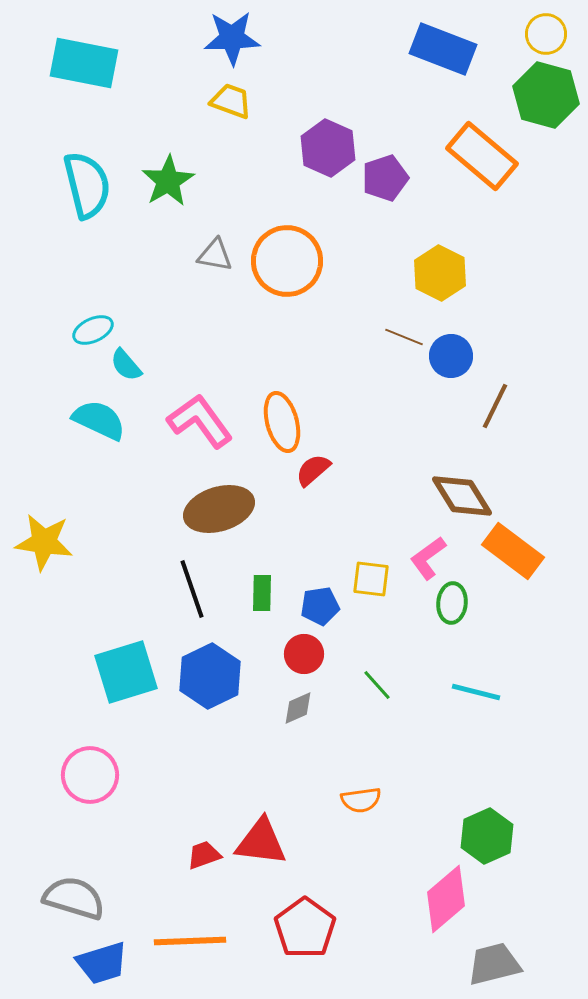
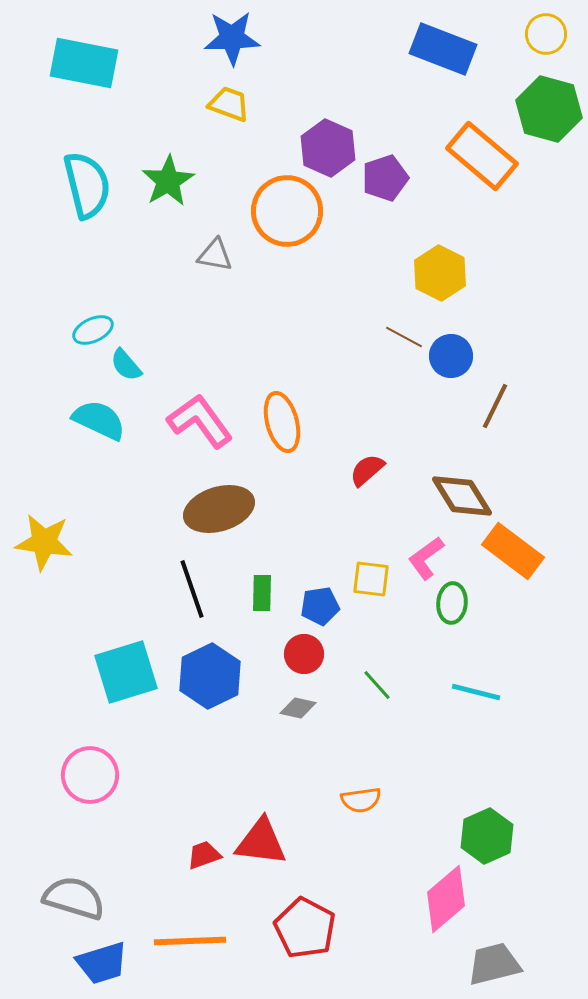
green hexagon at (546, 95): moved 3 px right, 14 px down
yellow trapezoid at (231, 101): moved 2 px left, 3 px down
orange circle at (287, 261): moved 50 px up
brown line at (404, 337): rotated 6 degrees clockwise
red semicircle at (313, 470): moved 54 px right
pink L-shape at (428, 558): moved 2 px left
gray diamond at (298, 708): rotated 36 degrees clockwise
red pentagon at (305, 928): rotated 8 degrees counterclockwise
